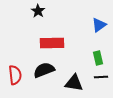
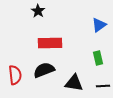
red rectangle: moved 2 px left
black line: moved 2 px right, 9 px down
